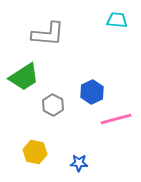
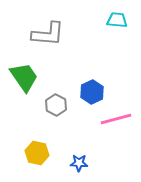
green trapezoid: rotated 92 degrees counterclockwise
gray hexagon: moved 3 px right
yellow hexagon: moved 2 px right, 1 px down
